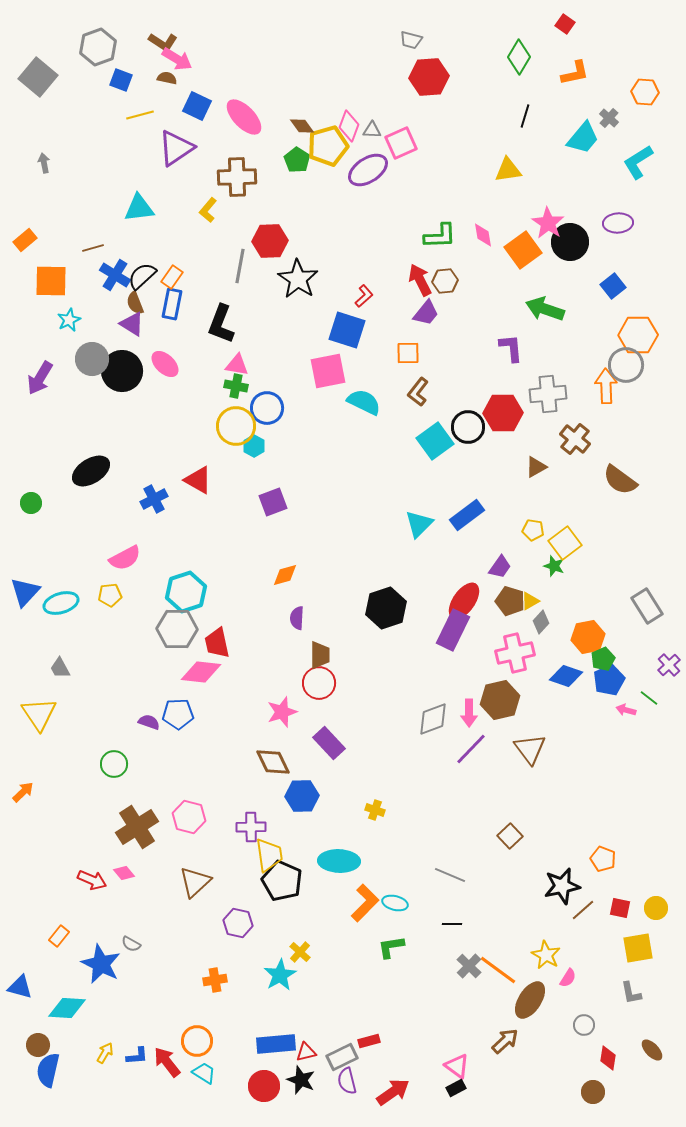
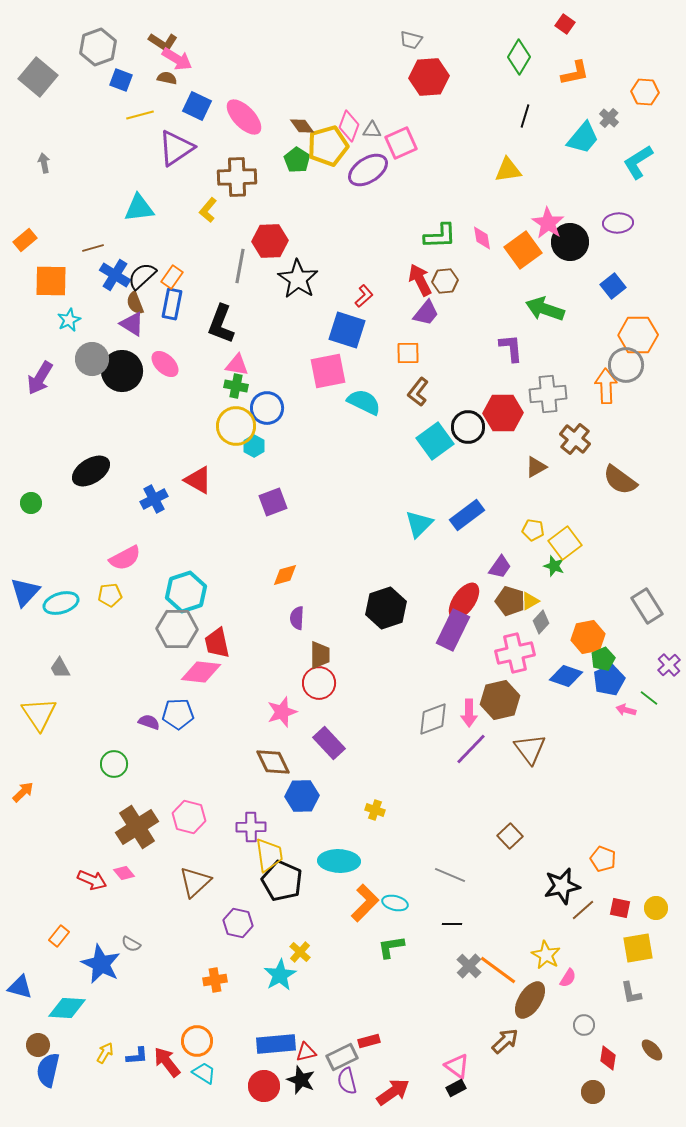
pink diamond at (483, 235): moved 1 px left, 3 px down
